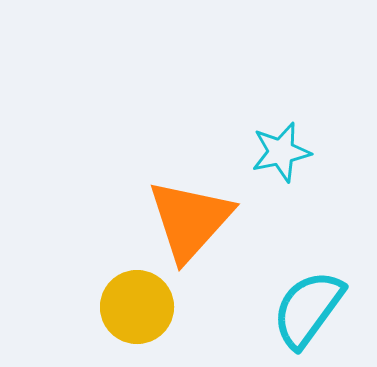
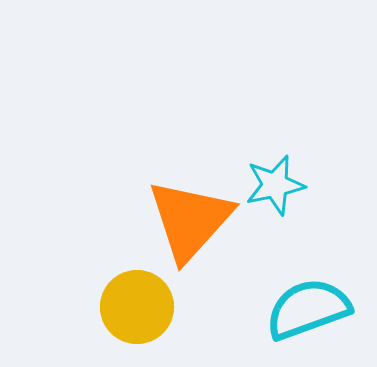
cyan star: moved 6 px left, 33 px down
cyan semicircle: rotated 34 degrees clockwise
